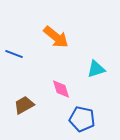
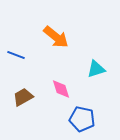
blue line: moved 2 px right, 1 px down
brown trapezoid: moved 1 px left, 8 px up
